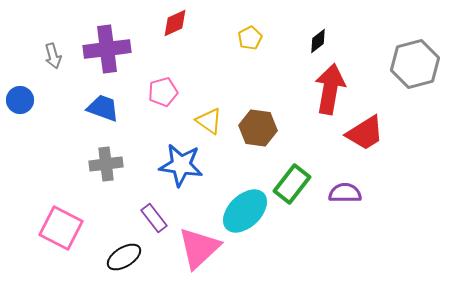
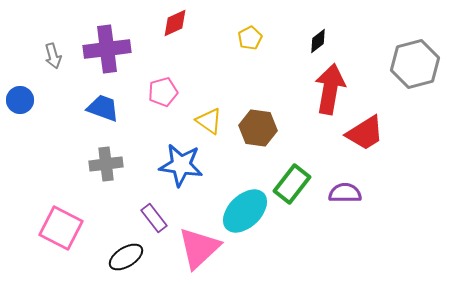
black ellipse: moved 2 px right
